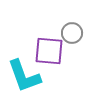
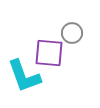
purple square: moved 2 px down
